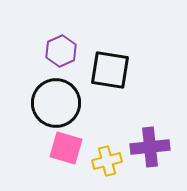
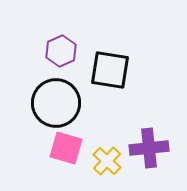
purple cross: moved 1 px left, 1 px down
yellow cross: rotated 32 degrees counterclockwise
